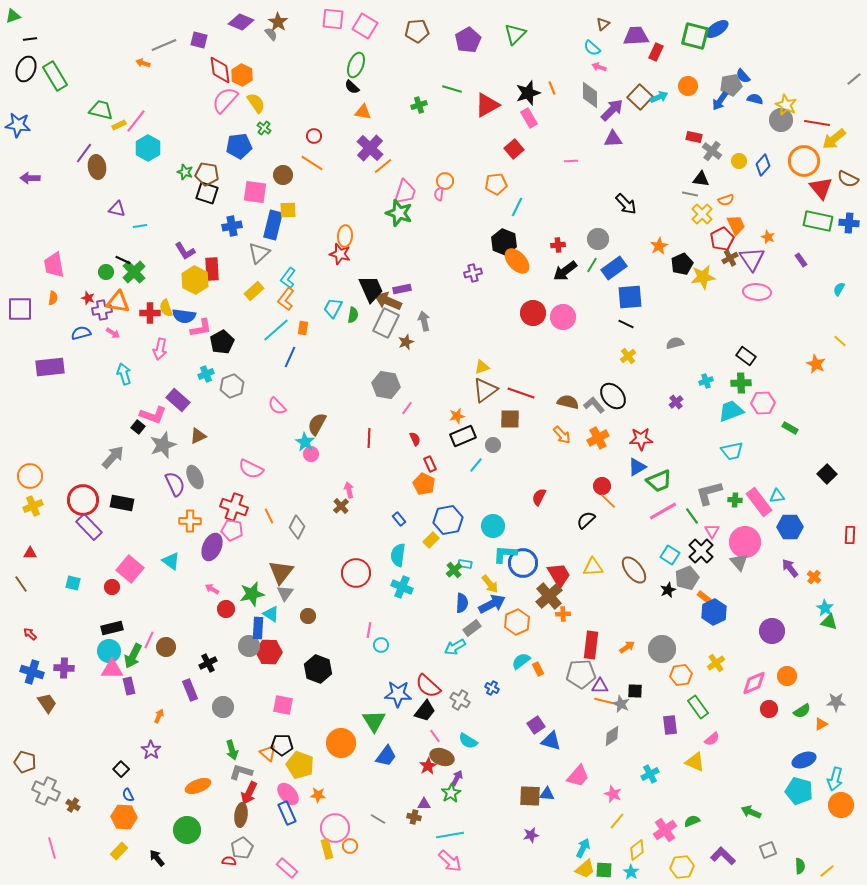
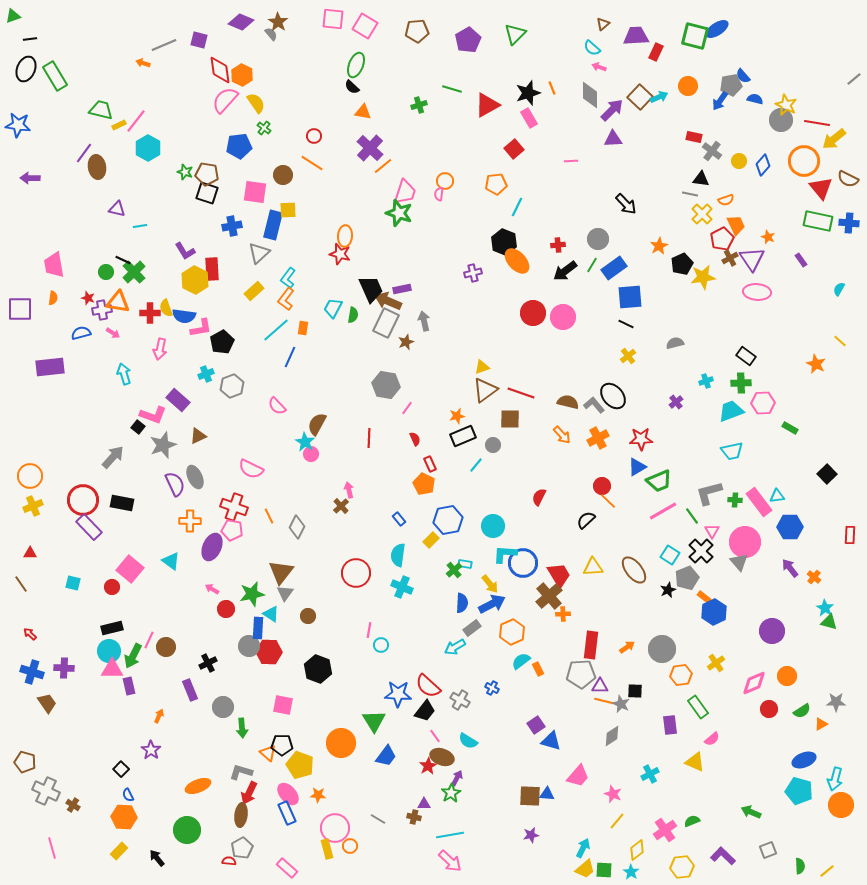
orange hexagon at (517, 622): moved 5 px left, 10 px down
green arrow at (232, 750): moved 10 px right, 22 px up; rotated 12 degrees clockwise
